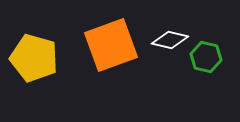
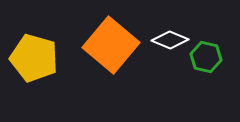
white diamond: rotated 9 degrees clockwise
orange square: rotated 30 degrees counterclockwise
